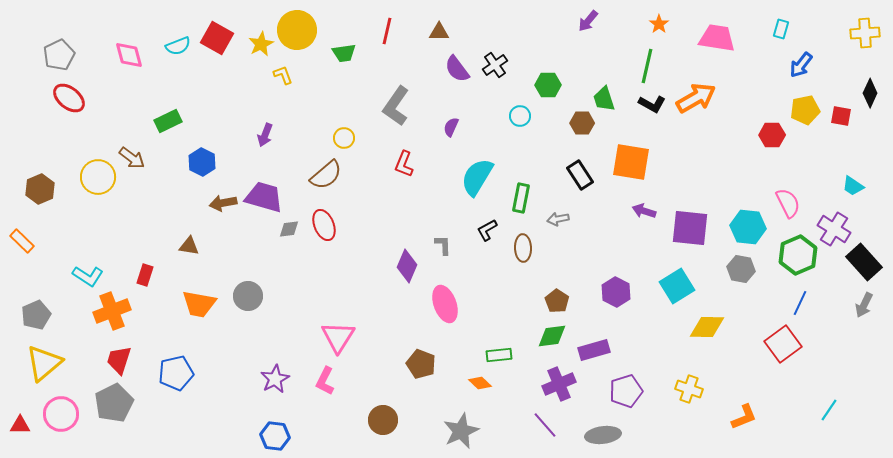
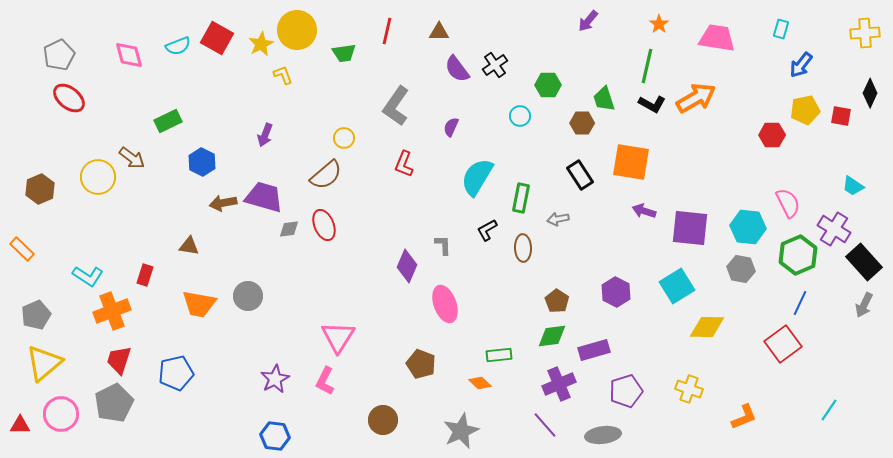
orange rectangle at (22, 241): moved 8 px down
